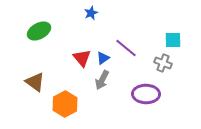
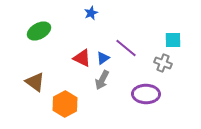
red triangle: rotated 24 degrees counterclockwise
